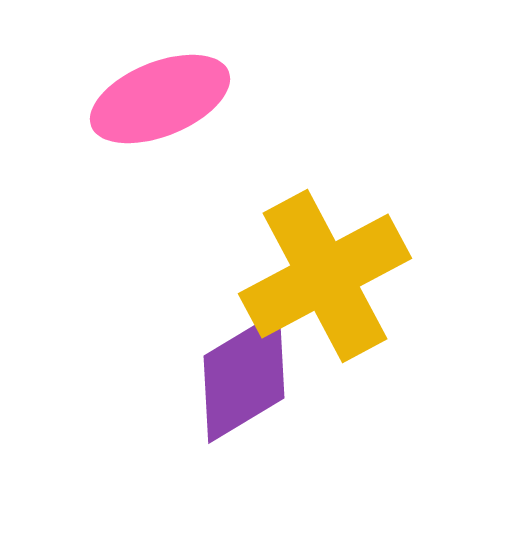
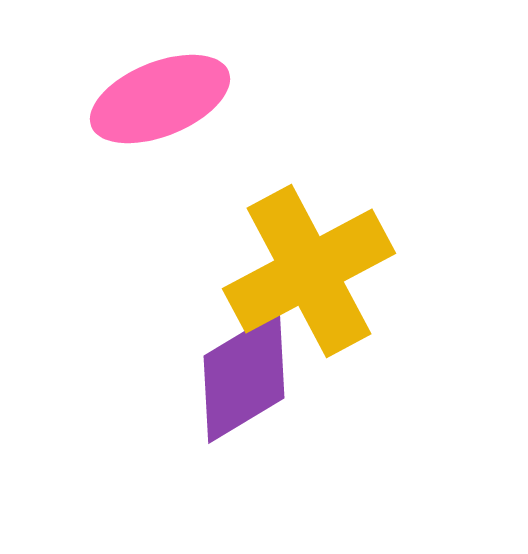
yellow cross: moved 16 px left, 5 px up
